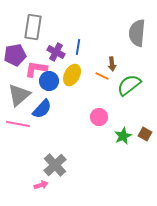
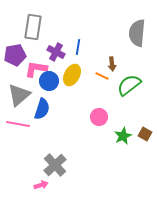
blue semicircle: rotated 25 degrees counterclockwise
